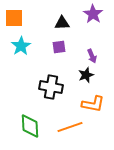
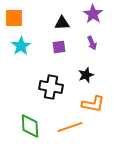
purple arrow: moved 13 px up
